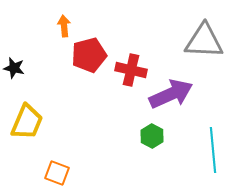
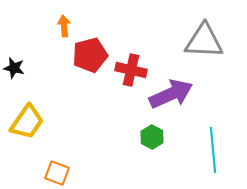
red pentagon: moved 1 px right
yellow trapezoid: rotated 12 degrees clockwise
green hexagon: moved 1 px down
